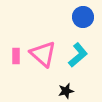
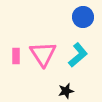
pink triangle: rotated 16 degrees clockwise
